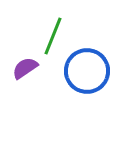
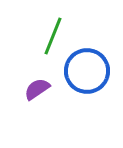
purple semicircle: moved 12 px right, 21 px down
